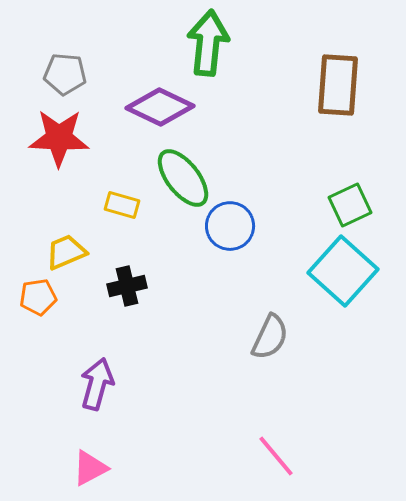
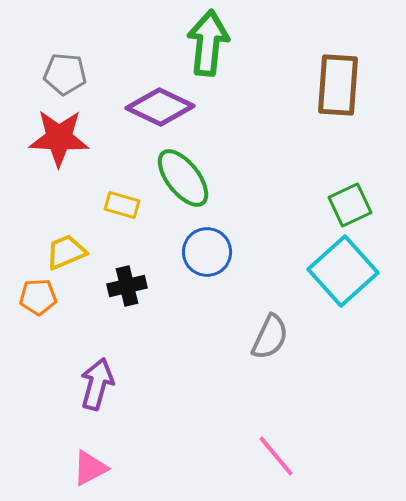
blue circle: moved 23 px left, 26 px down
cyan square: rotated 6 degrees clockwise
orange pentagon: rotated 6 degrees clockwise
